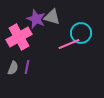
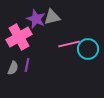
gray triangle: rotated 30 degrees counterclockwise
cyan circle: moved 7 px right, 16 px down
pink line: rotated 10 degrees clockwise
purple line: moved 2 px up
